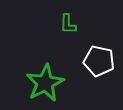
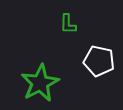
green star: moved 5 px left
